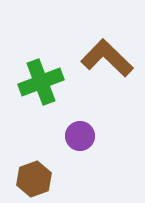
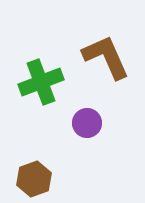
brown L-shape: moved 1 px left, 1 px up; rotated 22 degrees clockwise
purple circle: moved 7 px right, 13 px up
